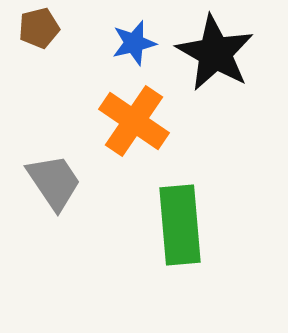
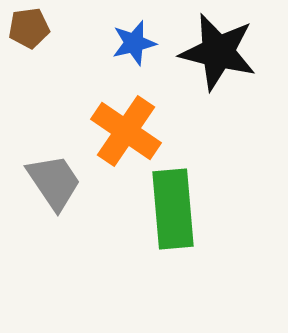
brown pentagon: moved 10 px left; rotated 6 degrees clockwise
black star: moved 3 px right, 1 px up; rotated 16 degrees counterclockwise
orange cross: moved 8 px left, 10 px down
green rectangle: moved 7 px left, 16 px up
